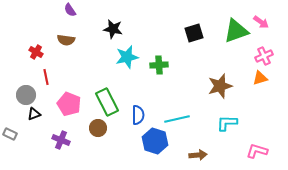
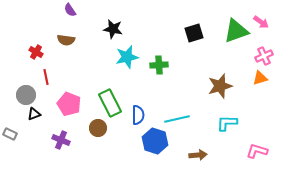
green rectangle: moved 3 px right, 1 px down
